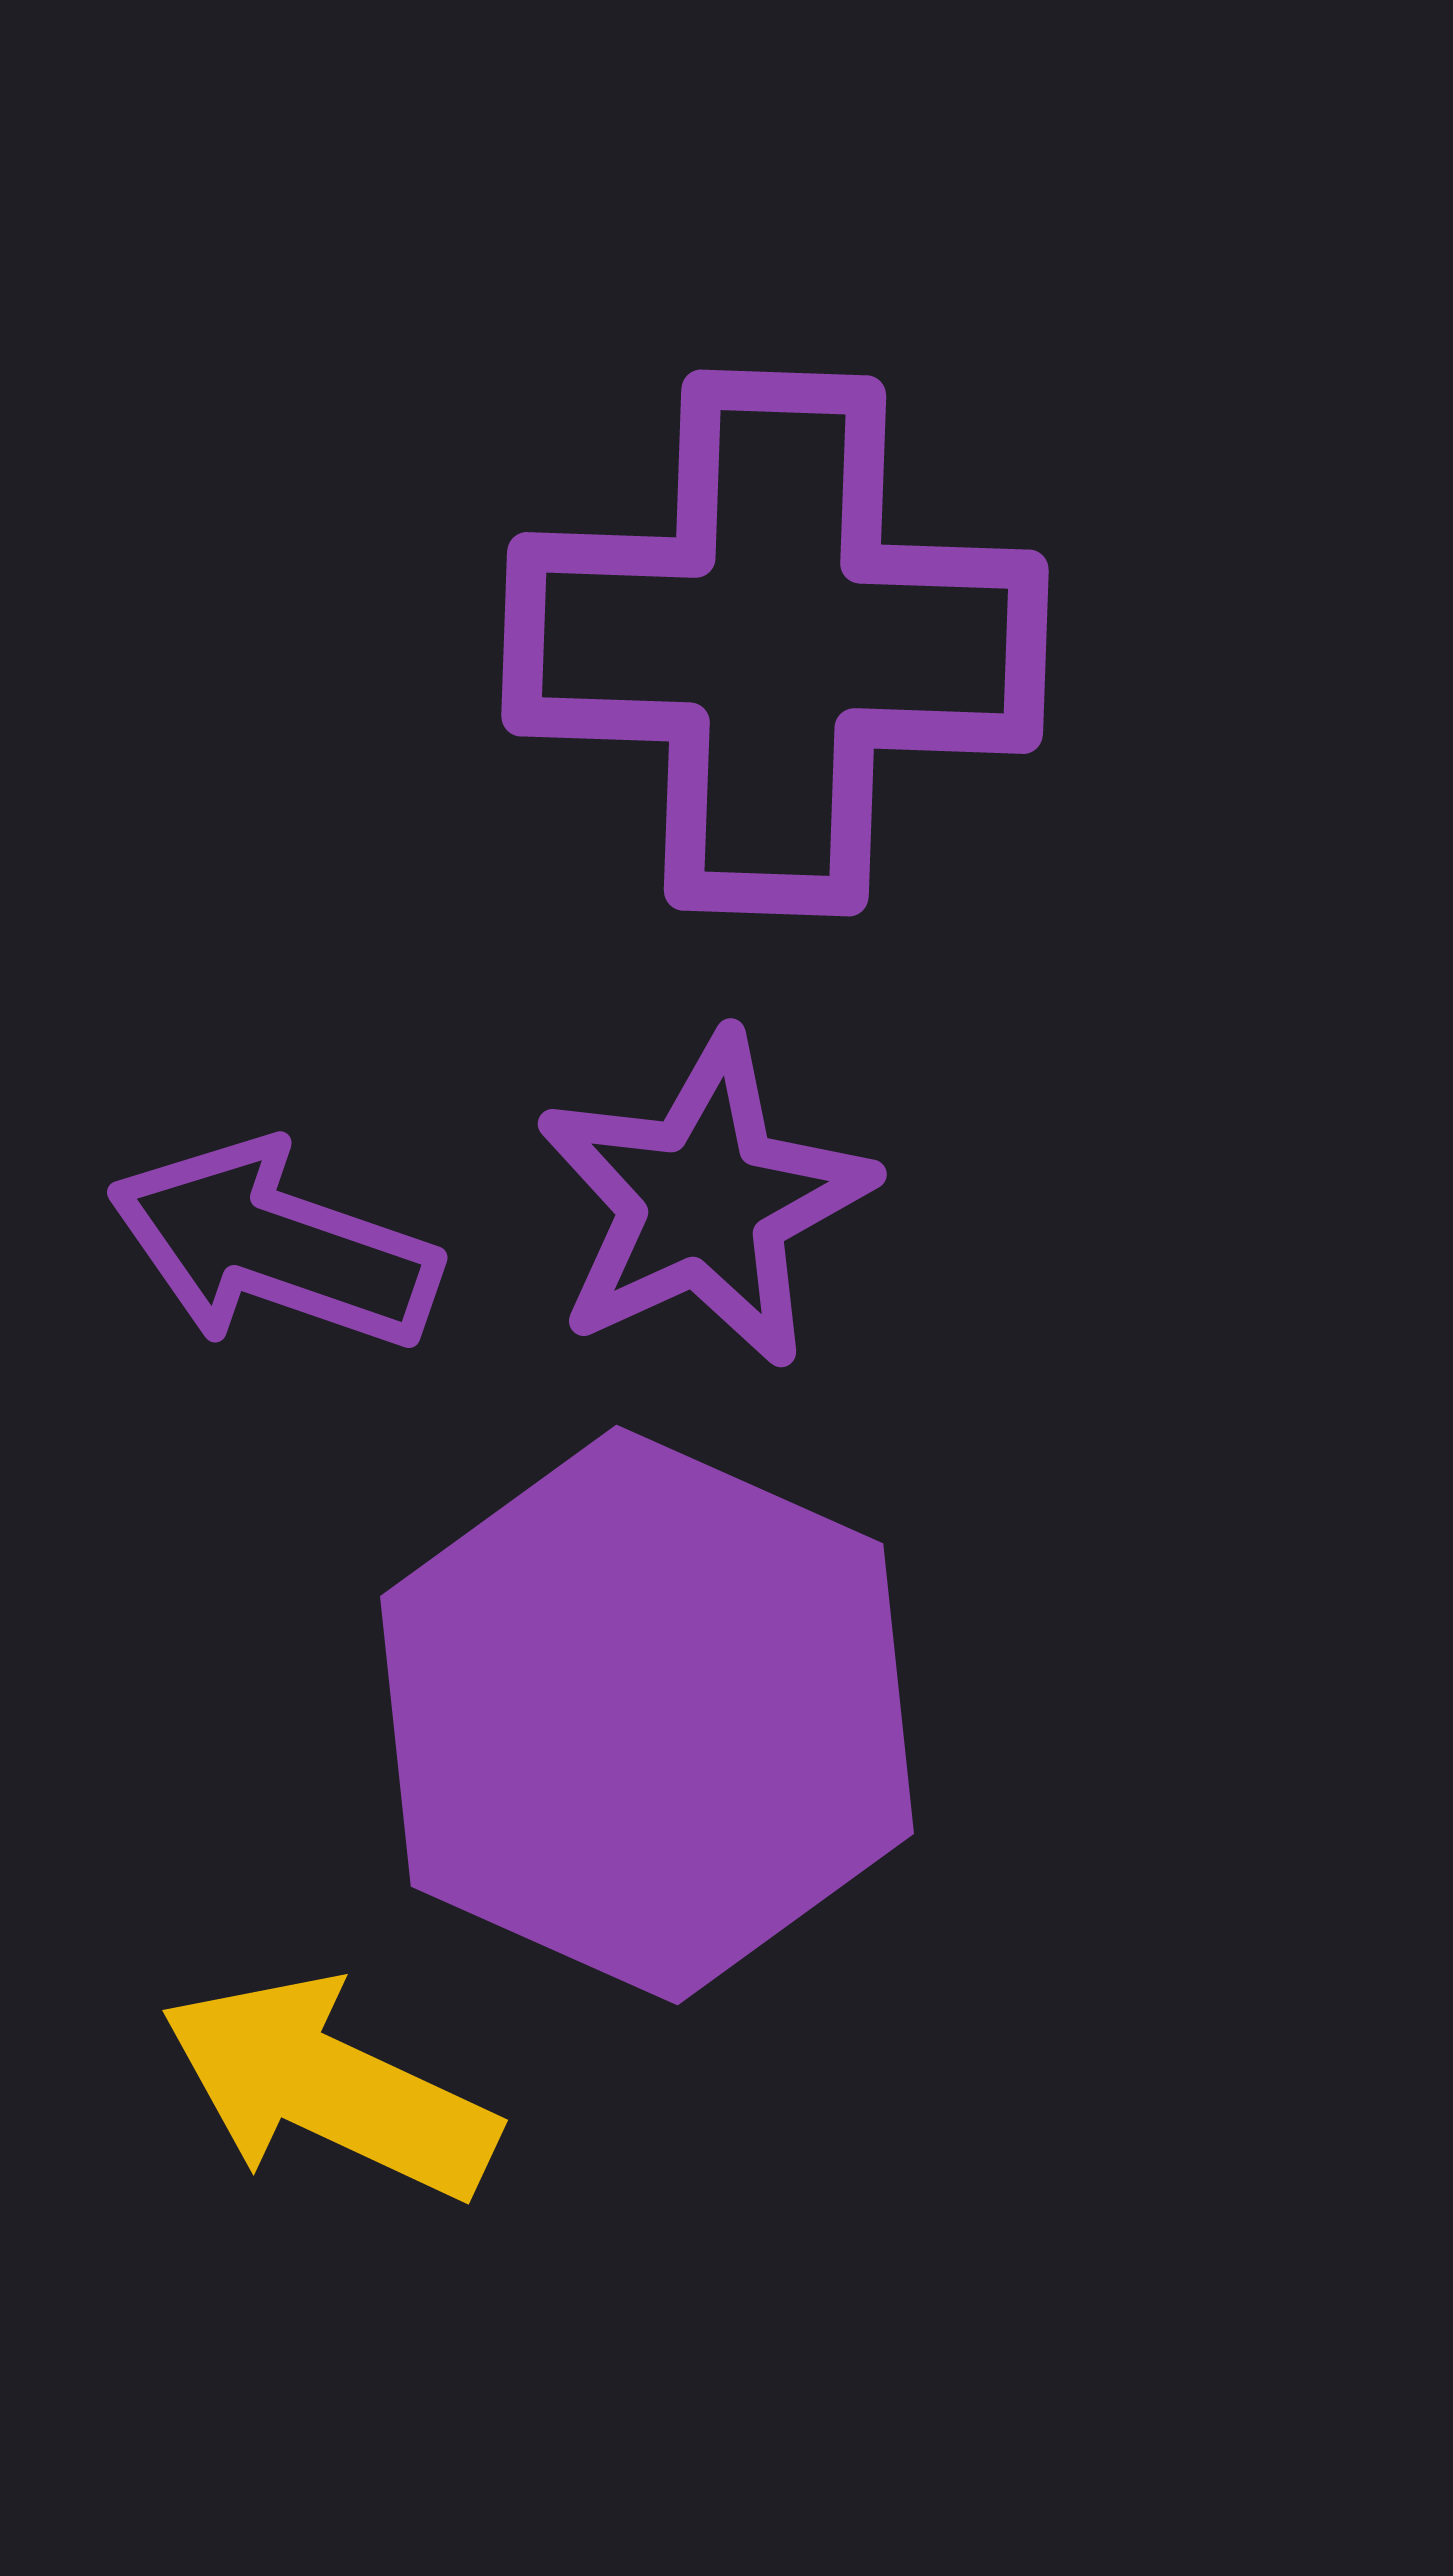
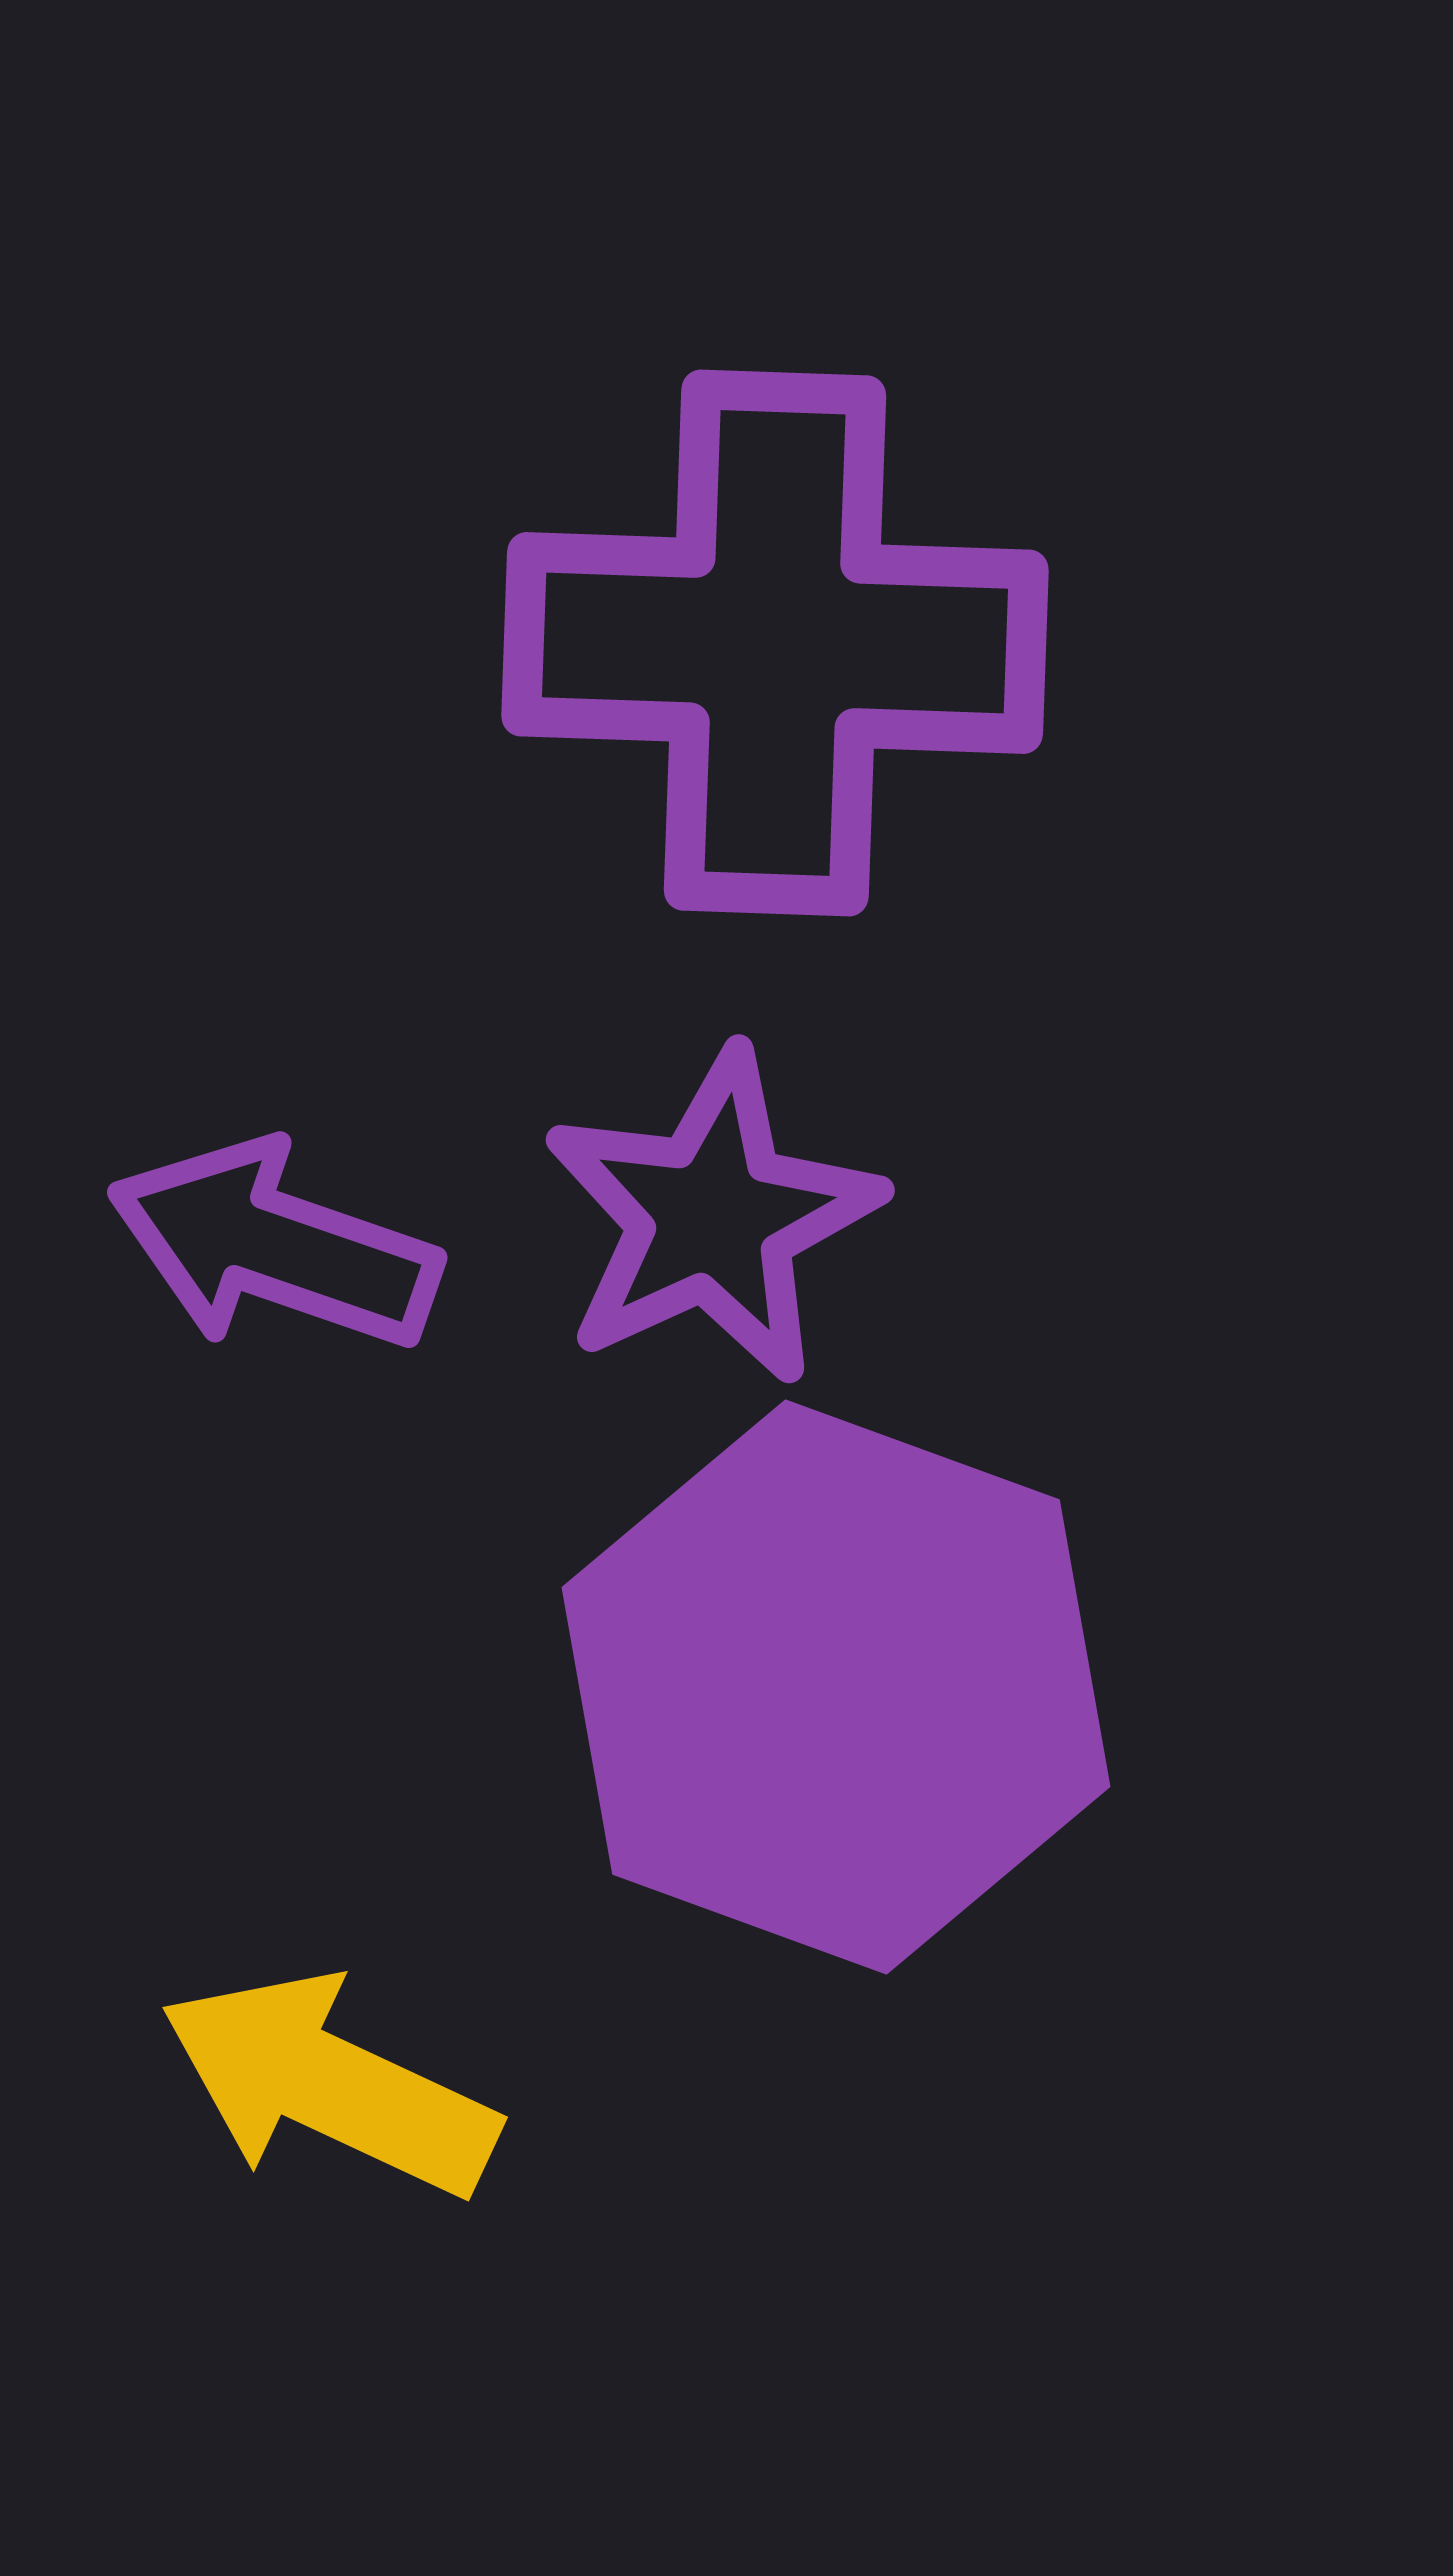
purple star: moved 8 px right, 16 px down
purple hexagon: moved 189 px right, 28 px up; rotated 4 degrees counterclockwise
yellow arrow: moved 3 px up
